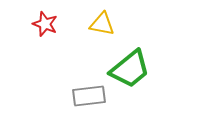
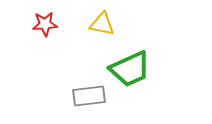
red star: rotated 25 degrees counterclockwise
green trapezoid: rotated 15 degrees clockwise
